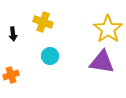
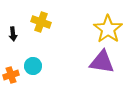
yellow cross: moved 2 px left
cyan circle: moved 17 px left, 10 px down
